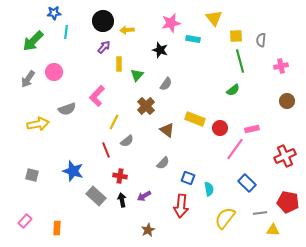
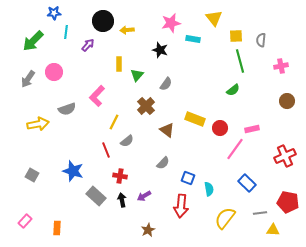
purple arrow at (104, 47): moved 16 px left, 2 px up
gray square at (32, 175): rotated 16 degrees clockwise
